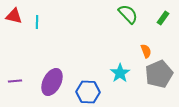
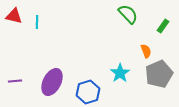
green rectangle: moved 8 px down
blue hexagon: rotated 20 degrees counterclockwise
